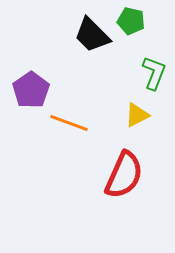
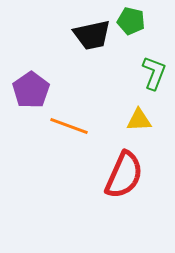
black trapezoid: rotated 57 degrees counterclockwise
yellow triangle: moved 2 px right, 5 px down; rotated 24 degrees clockwise
orange line: moved 3 px down
